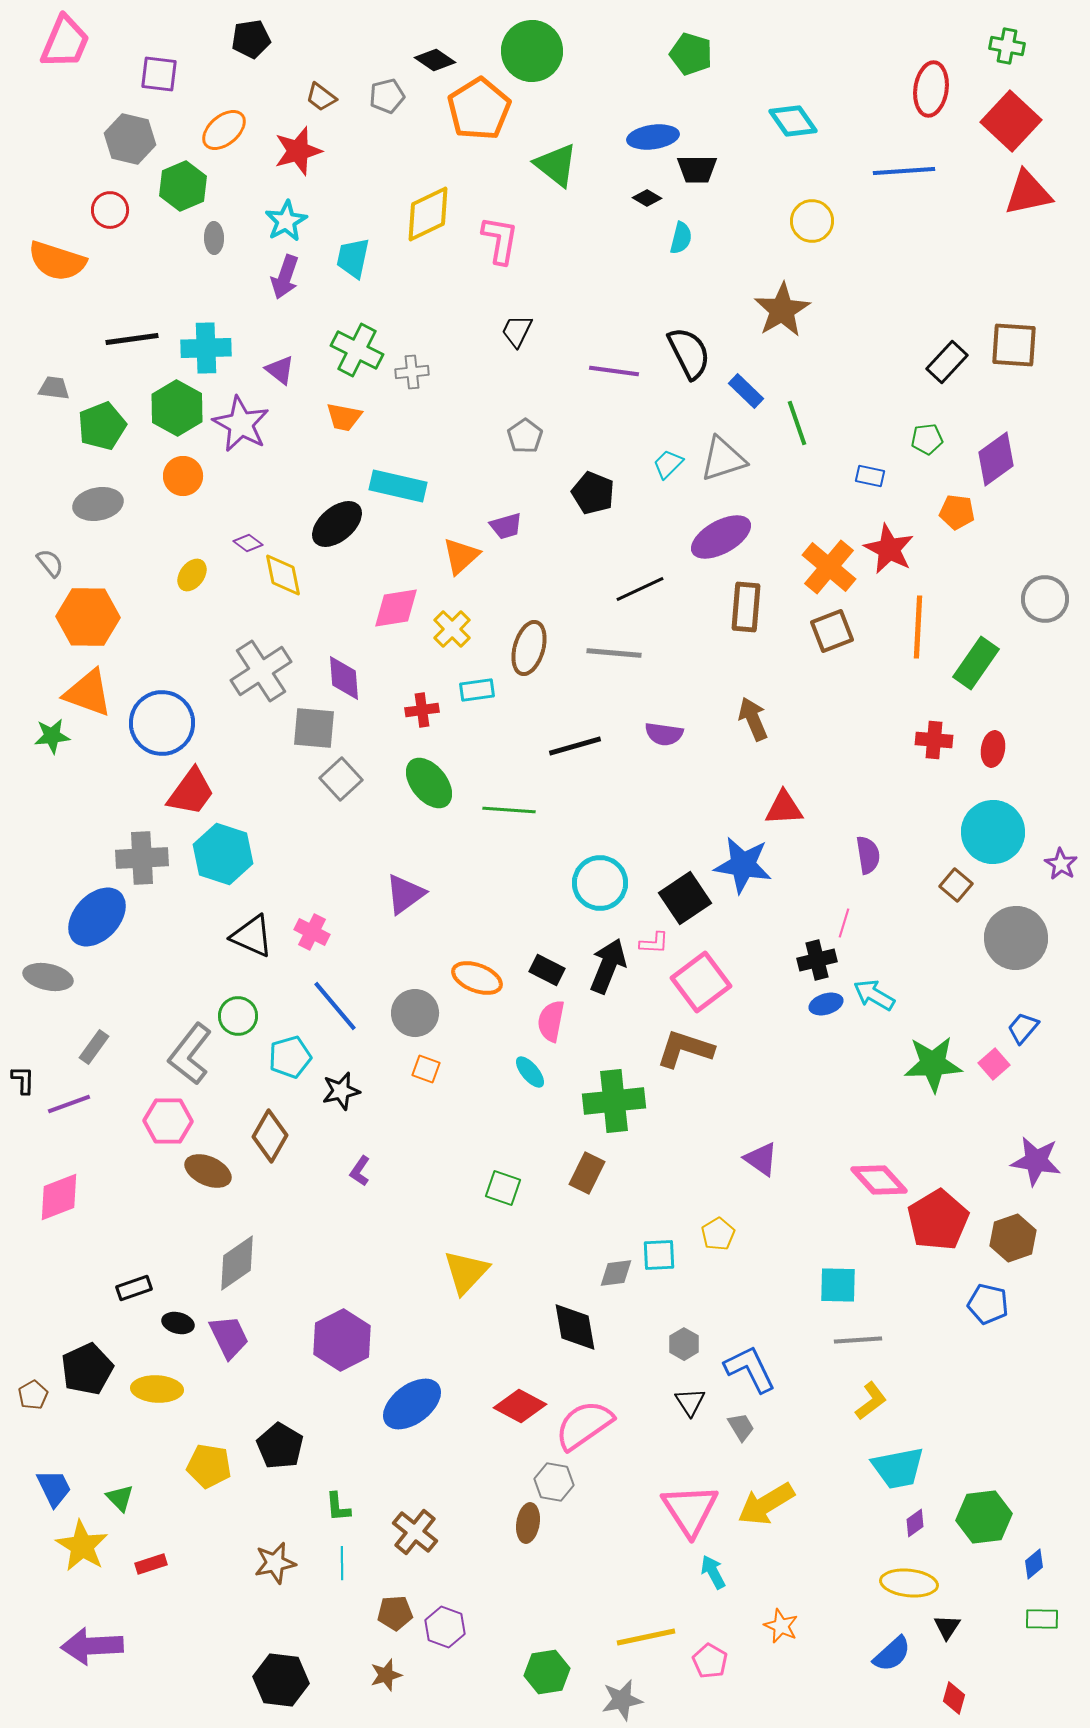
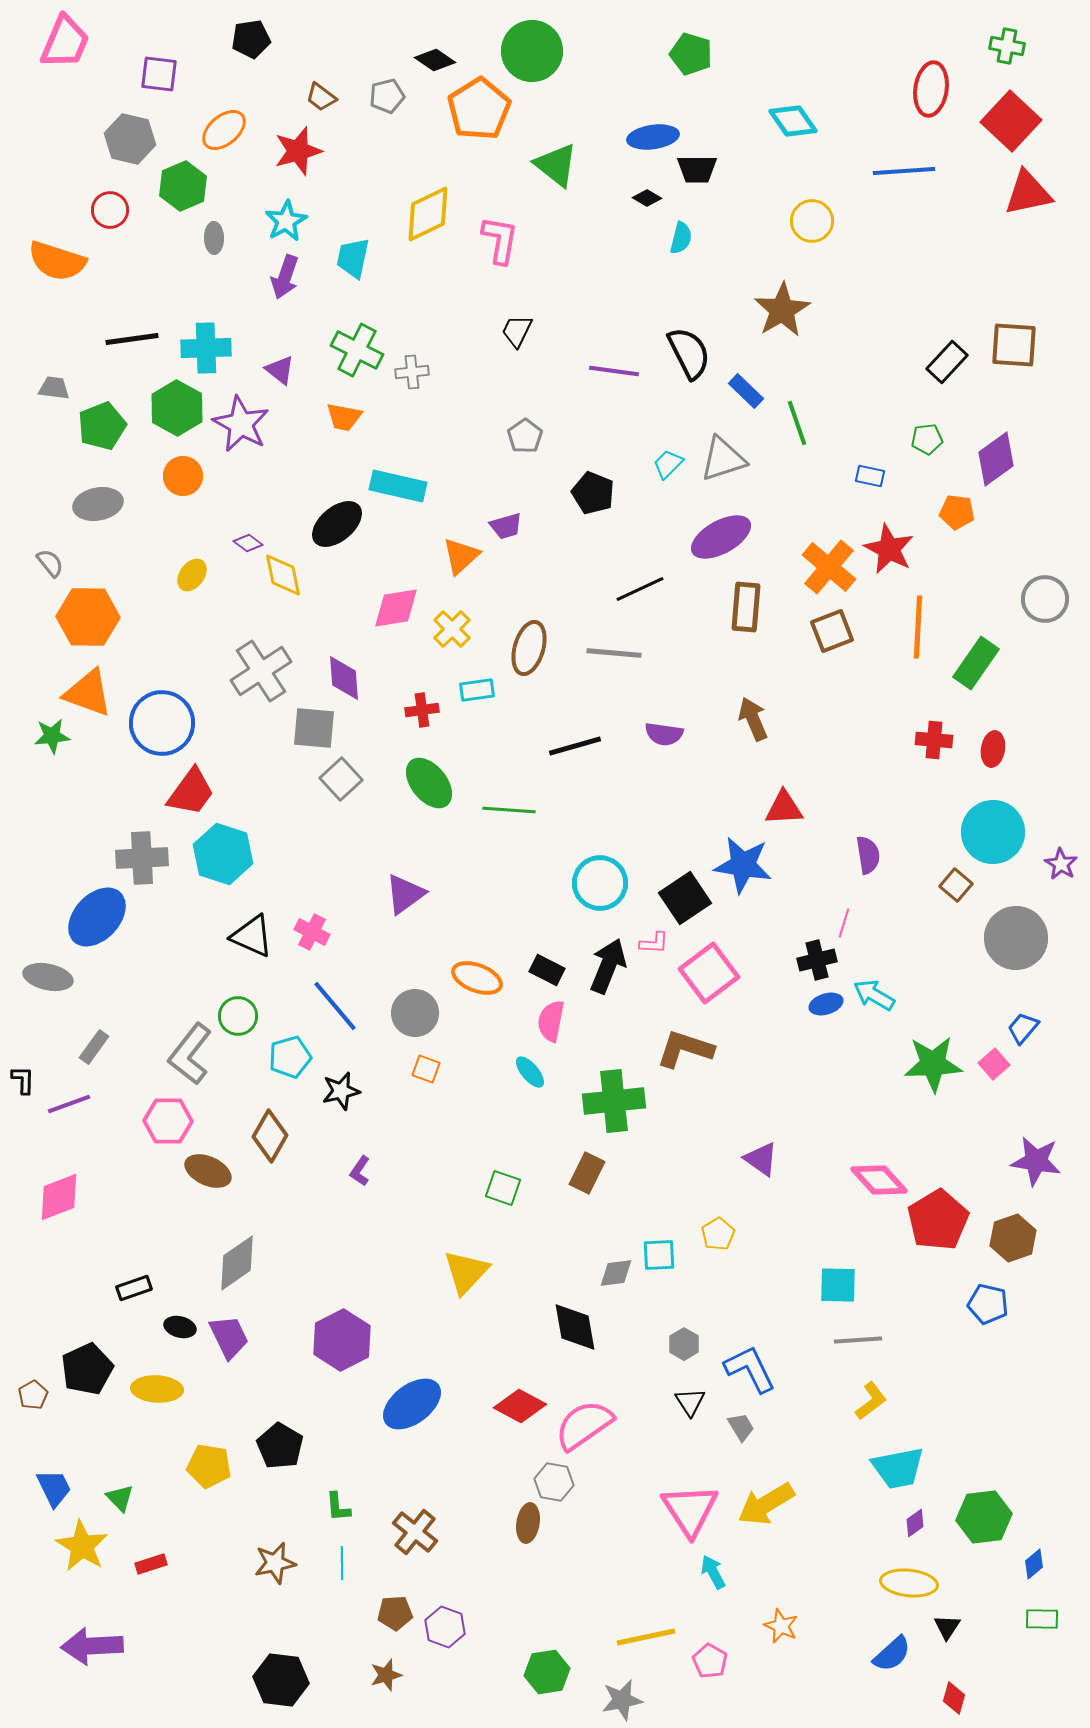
pink square at (701, 982): moved 8 px right, 9 px up
black ellipse at (178, 1323): moved 2 px right, 4 px down
